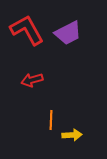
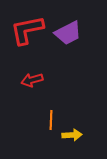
red L-shape: rotated 72 degrees counterclockwise
